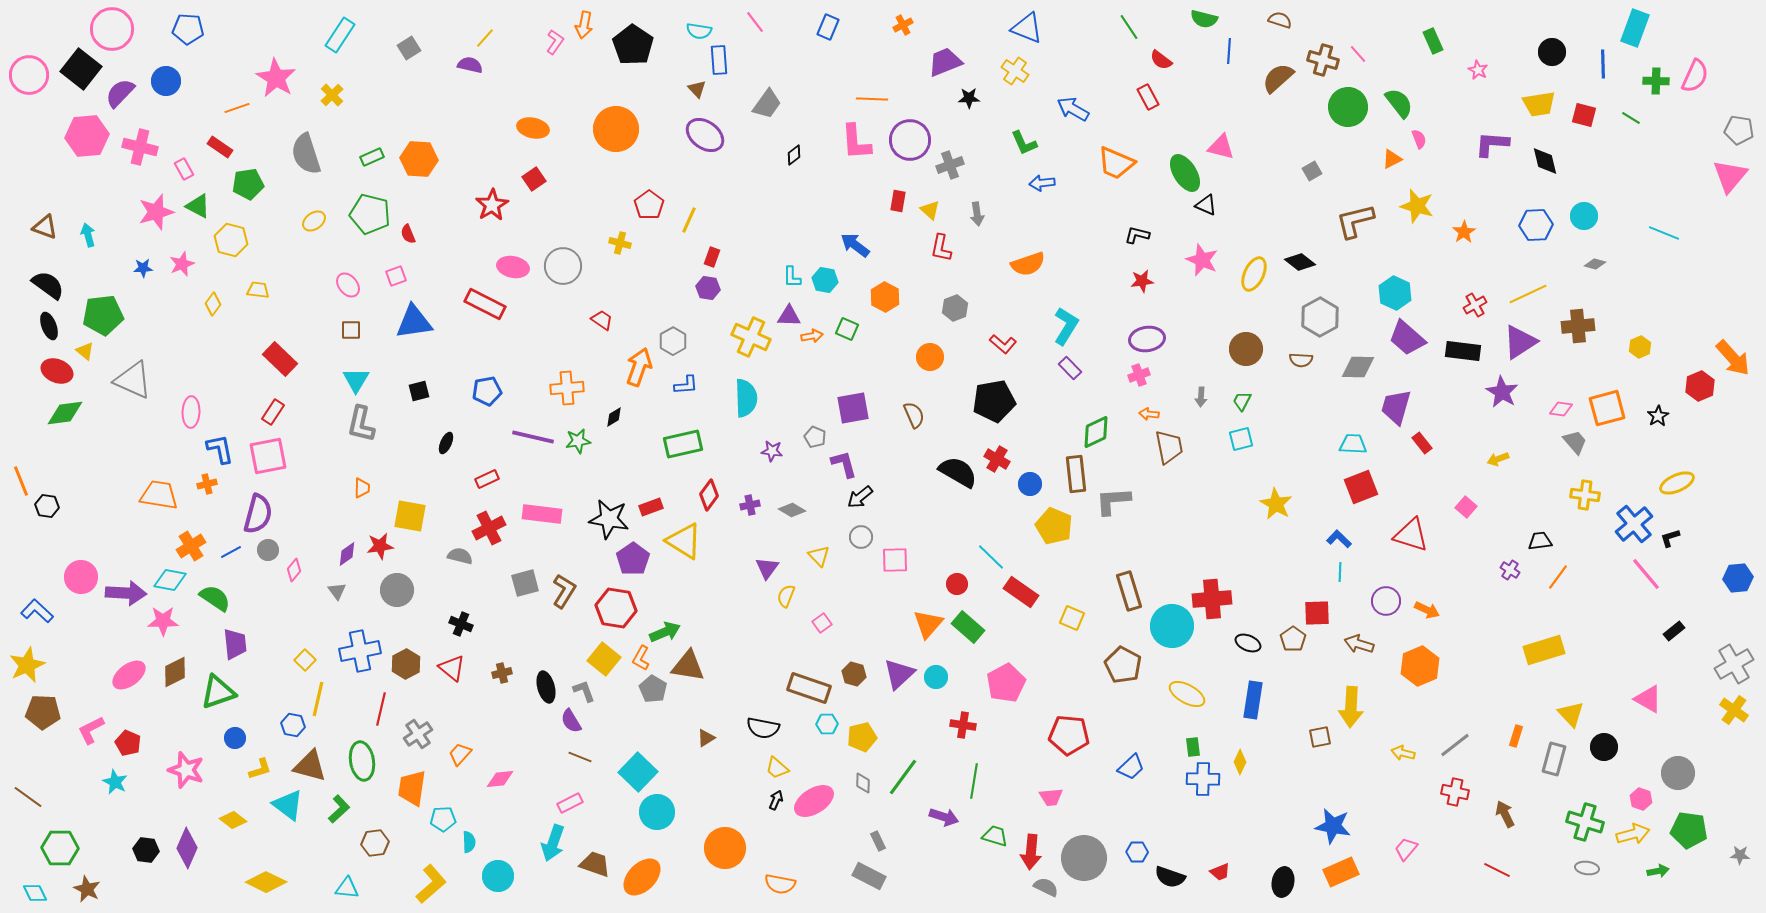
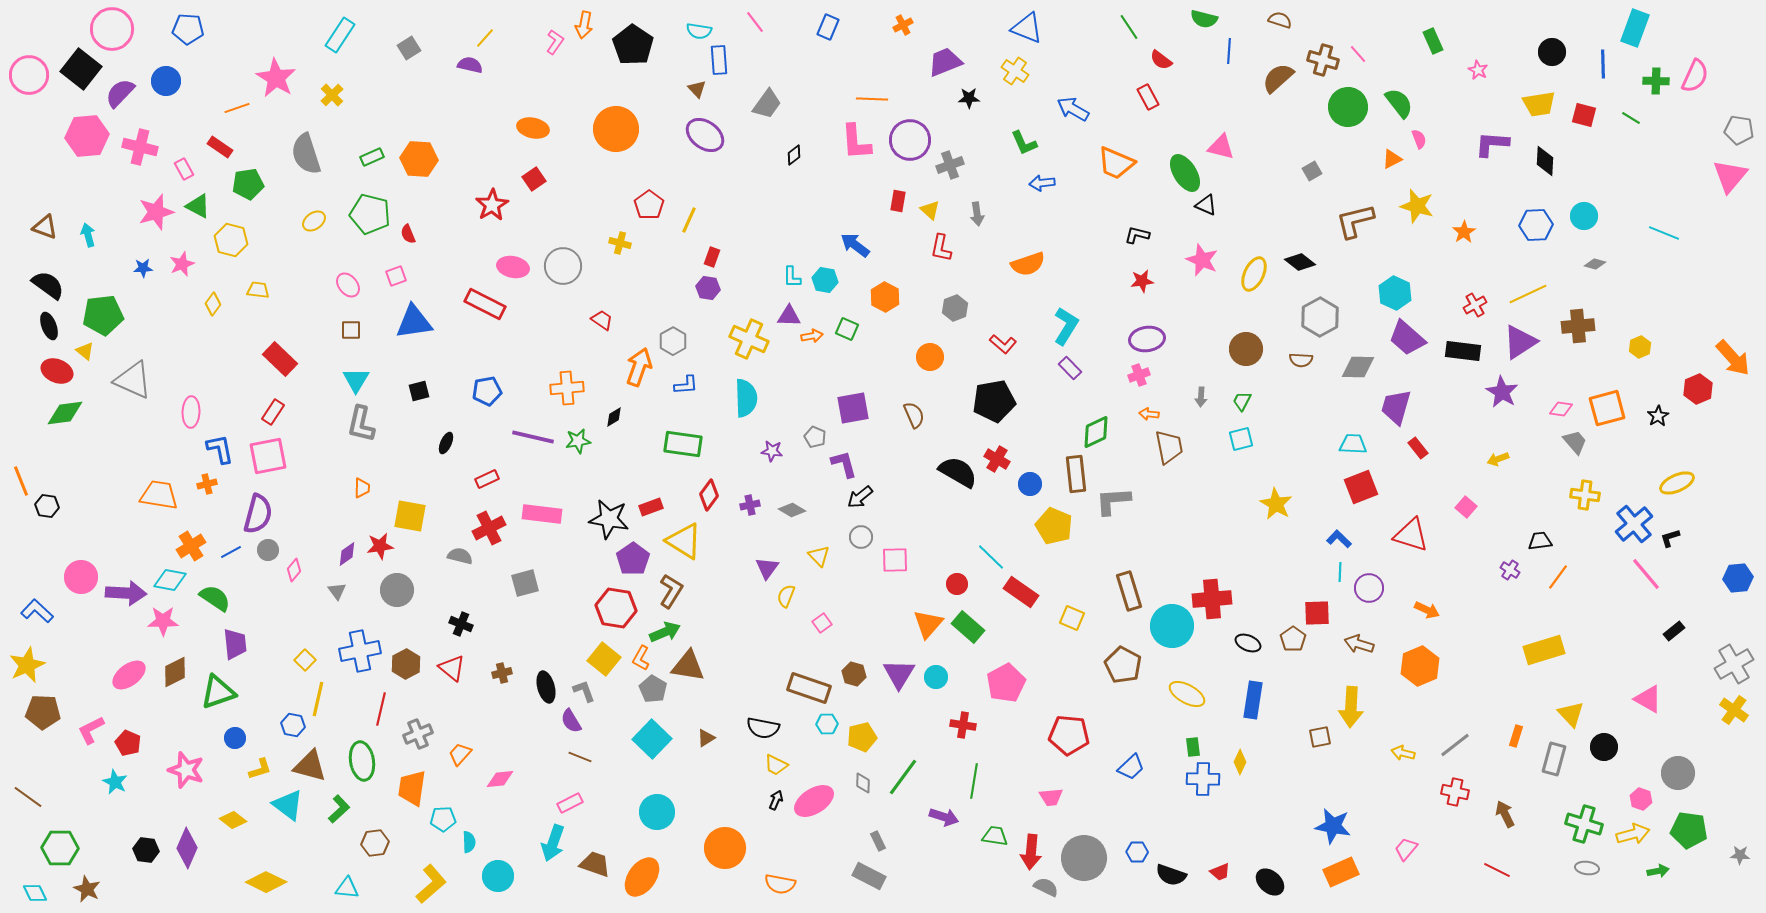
black diamond at (1545, 161): rotated 16 degrees clockwise
yellow cross at (751, 337): moved 2 px left, 2 px down
red hexagon at (1700, 386): moved 2 px left, 3 px down
red rectangle at (1422, 443): moved 4 px left, 5 px down
green rectangle at (683, 444): rotated 21 degrees clockwise
brown L-shape at (564, 591): moved 107 px right
purple circle at (1386, 601): moved 17 px left, 13 px up
purple triangle at (899, 674): rotated 16 degrees counterclockwise
gray cross at (418, 734): rotated 12 degrees clockwise
yellow trapezoid at (777, 768): moved 1 px left, 3 px up; rotated 15 degrees counterclockwise
cyan square at (638, 772): moved 14 px right, 33 px up
green cross at (1585, 822): moved 1 px left, 2 px down
green trapezoid at (995, 836): rotated 8 degrees counterclockwise
orange ellipse at (642, 877): rotated 9 degrees counterclockwise
black semicircle at (1170, 877): moved 1 px right, 2 px up
black ellipse at (1283, 882): moved 13 px left; rotated 60 degrees counterclockwise
